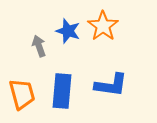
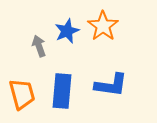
blue star: moved 1 px left; rotated 30 degrees clockwise
